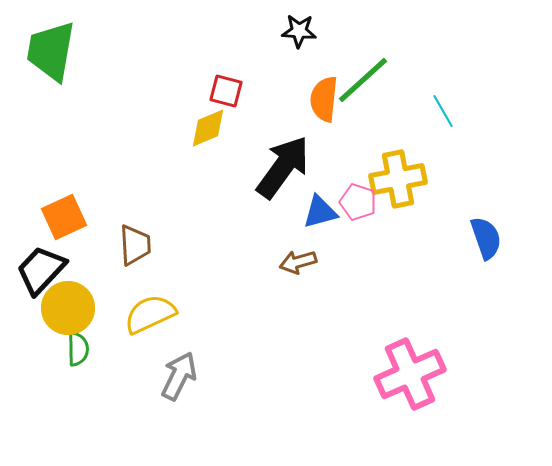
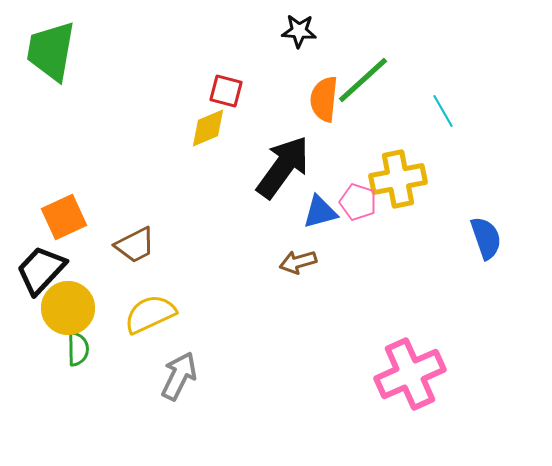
brown trapezoid: rotated 66 degrees clockwise
